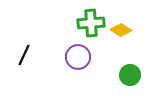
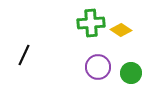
purple circle: moved 20 px right, 10 px down
green circle: moved 1 px right, 2 px up
